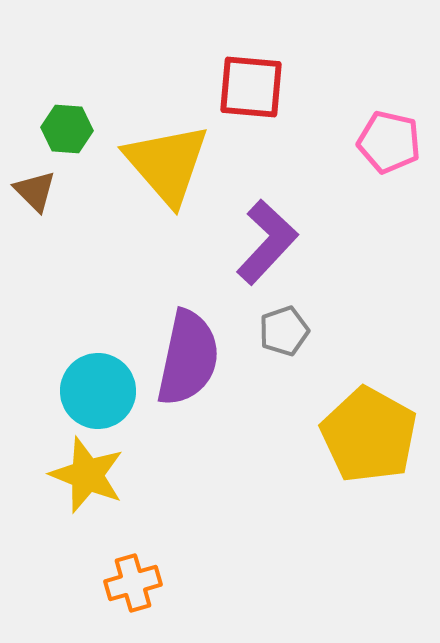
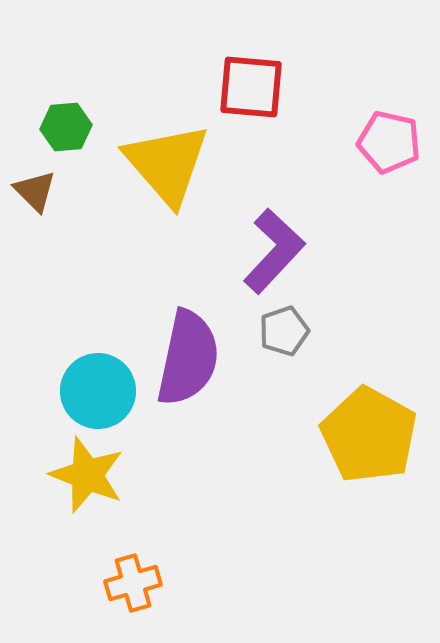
green hexagon: moved 1 px left, 2 px up; rotated 9 degrees counterclockwise
purple L-shape: moved 7 px right, 9 px down
